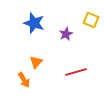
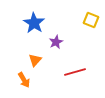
blue star: rotated 15 degrees clockwise
purple star: moved 10 px left, 8 px down
orange triangle: moved 1 px left, 2 px up
red line: moved 1 px left
